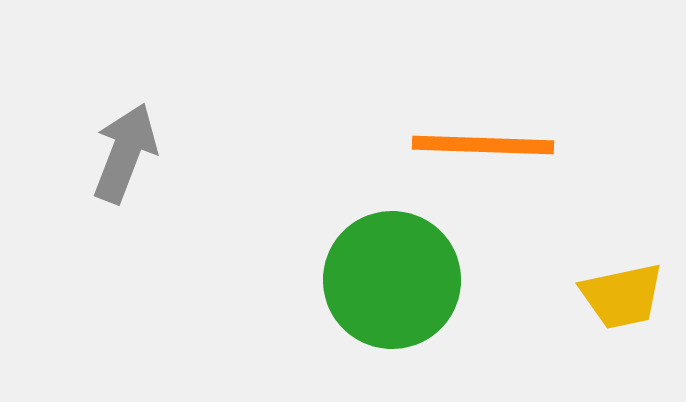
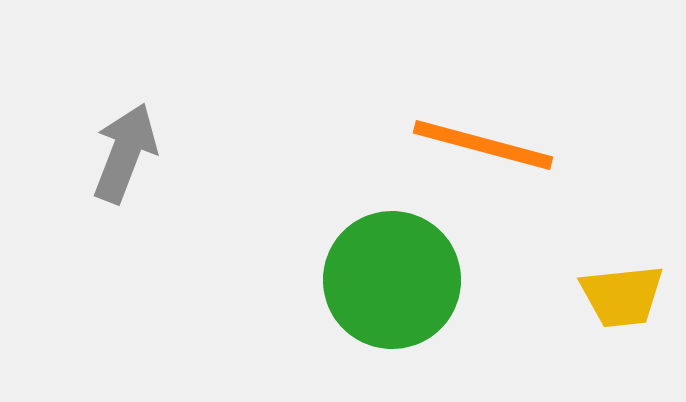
orange line: rotated 13 degrees clockwise
yellow trapezoid: rotated 6 degrees clockwise
